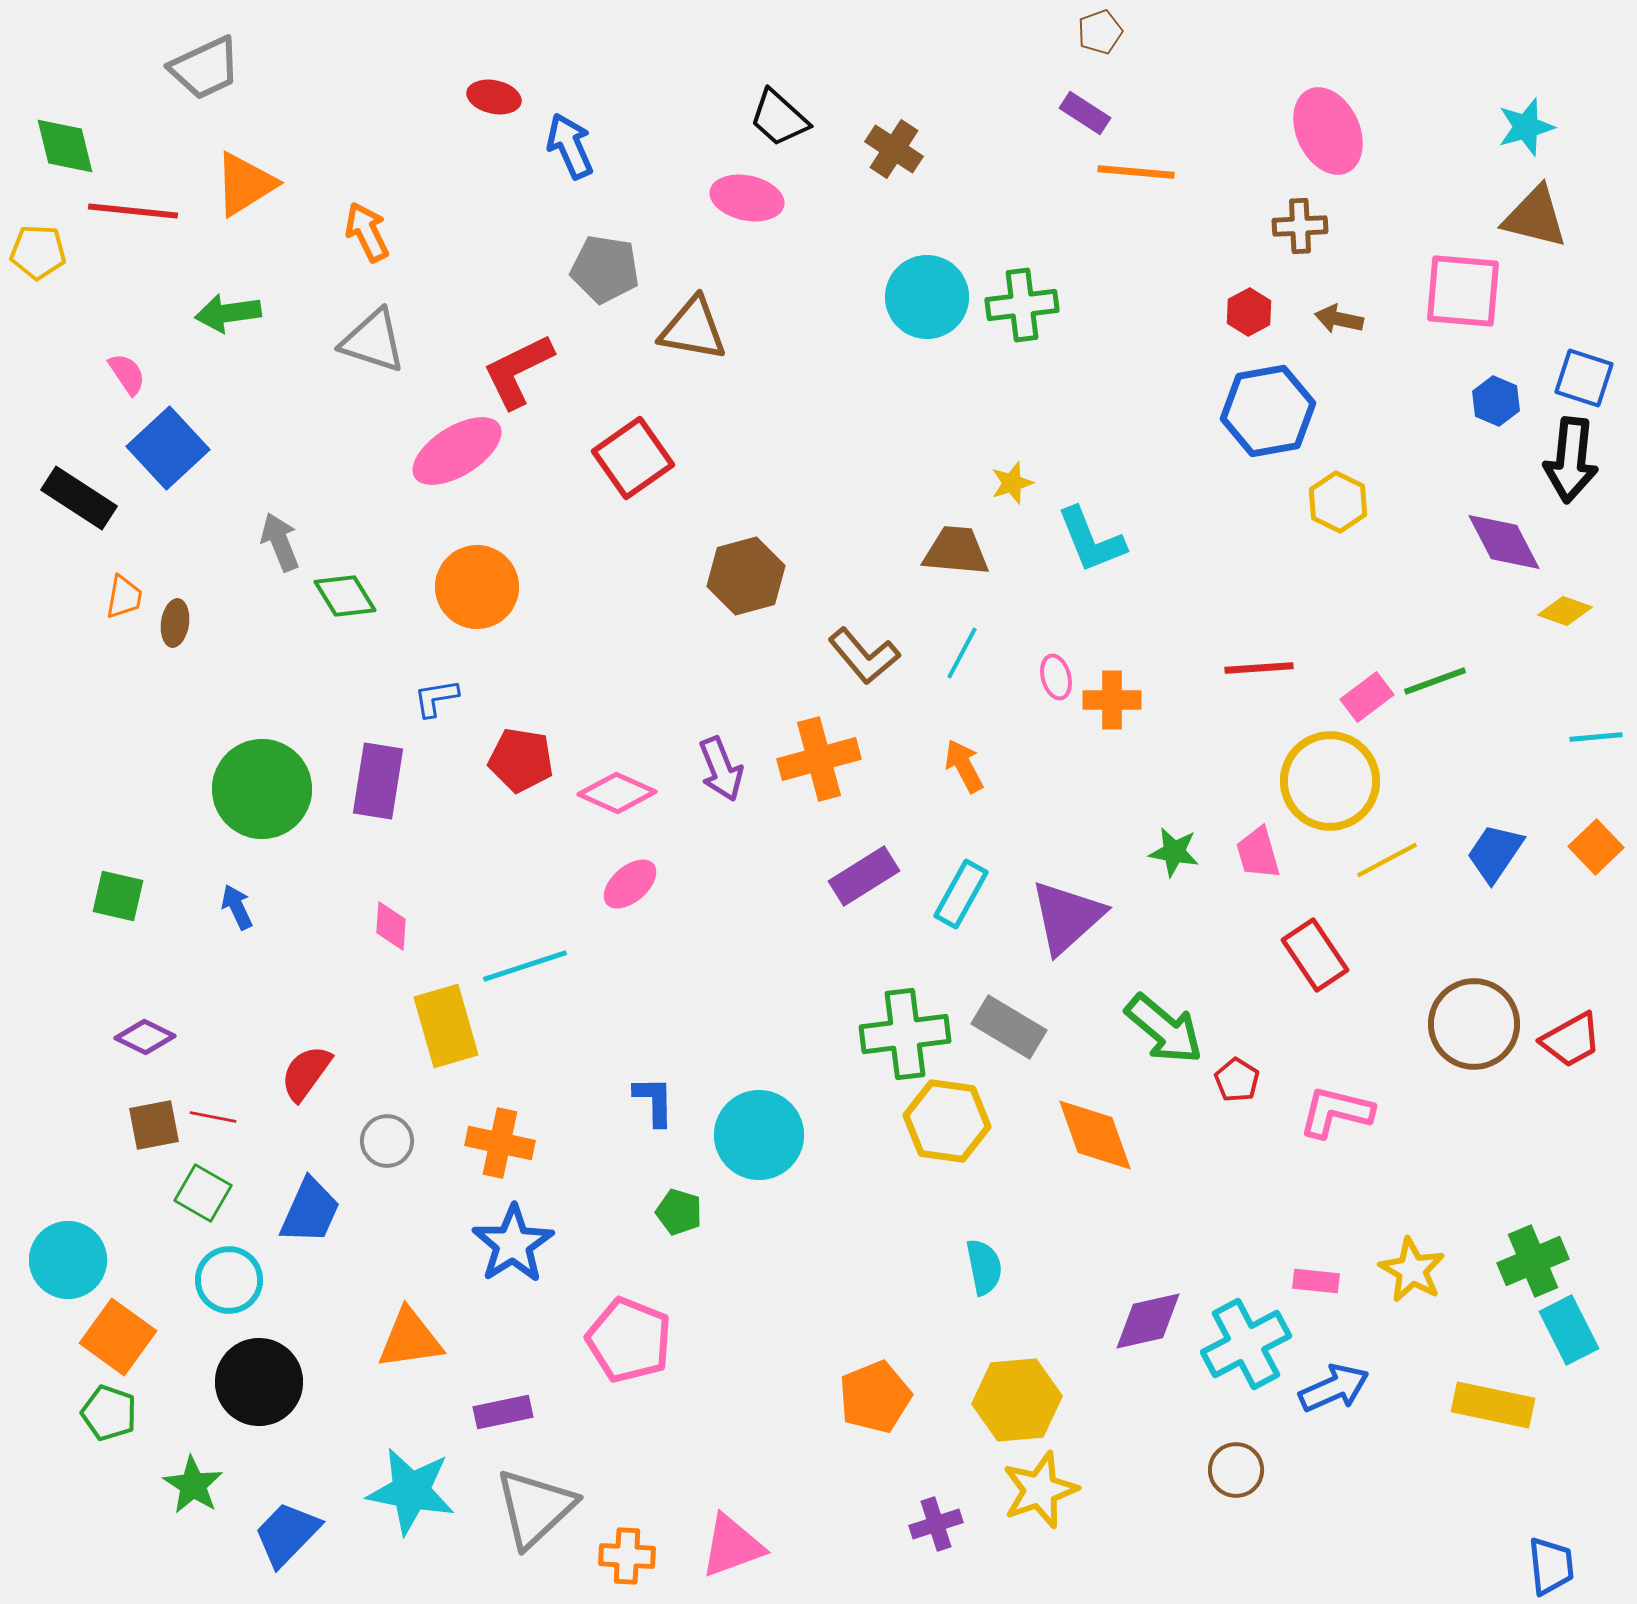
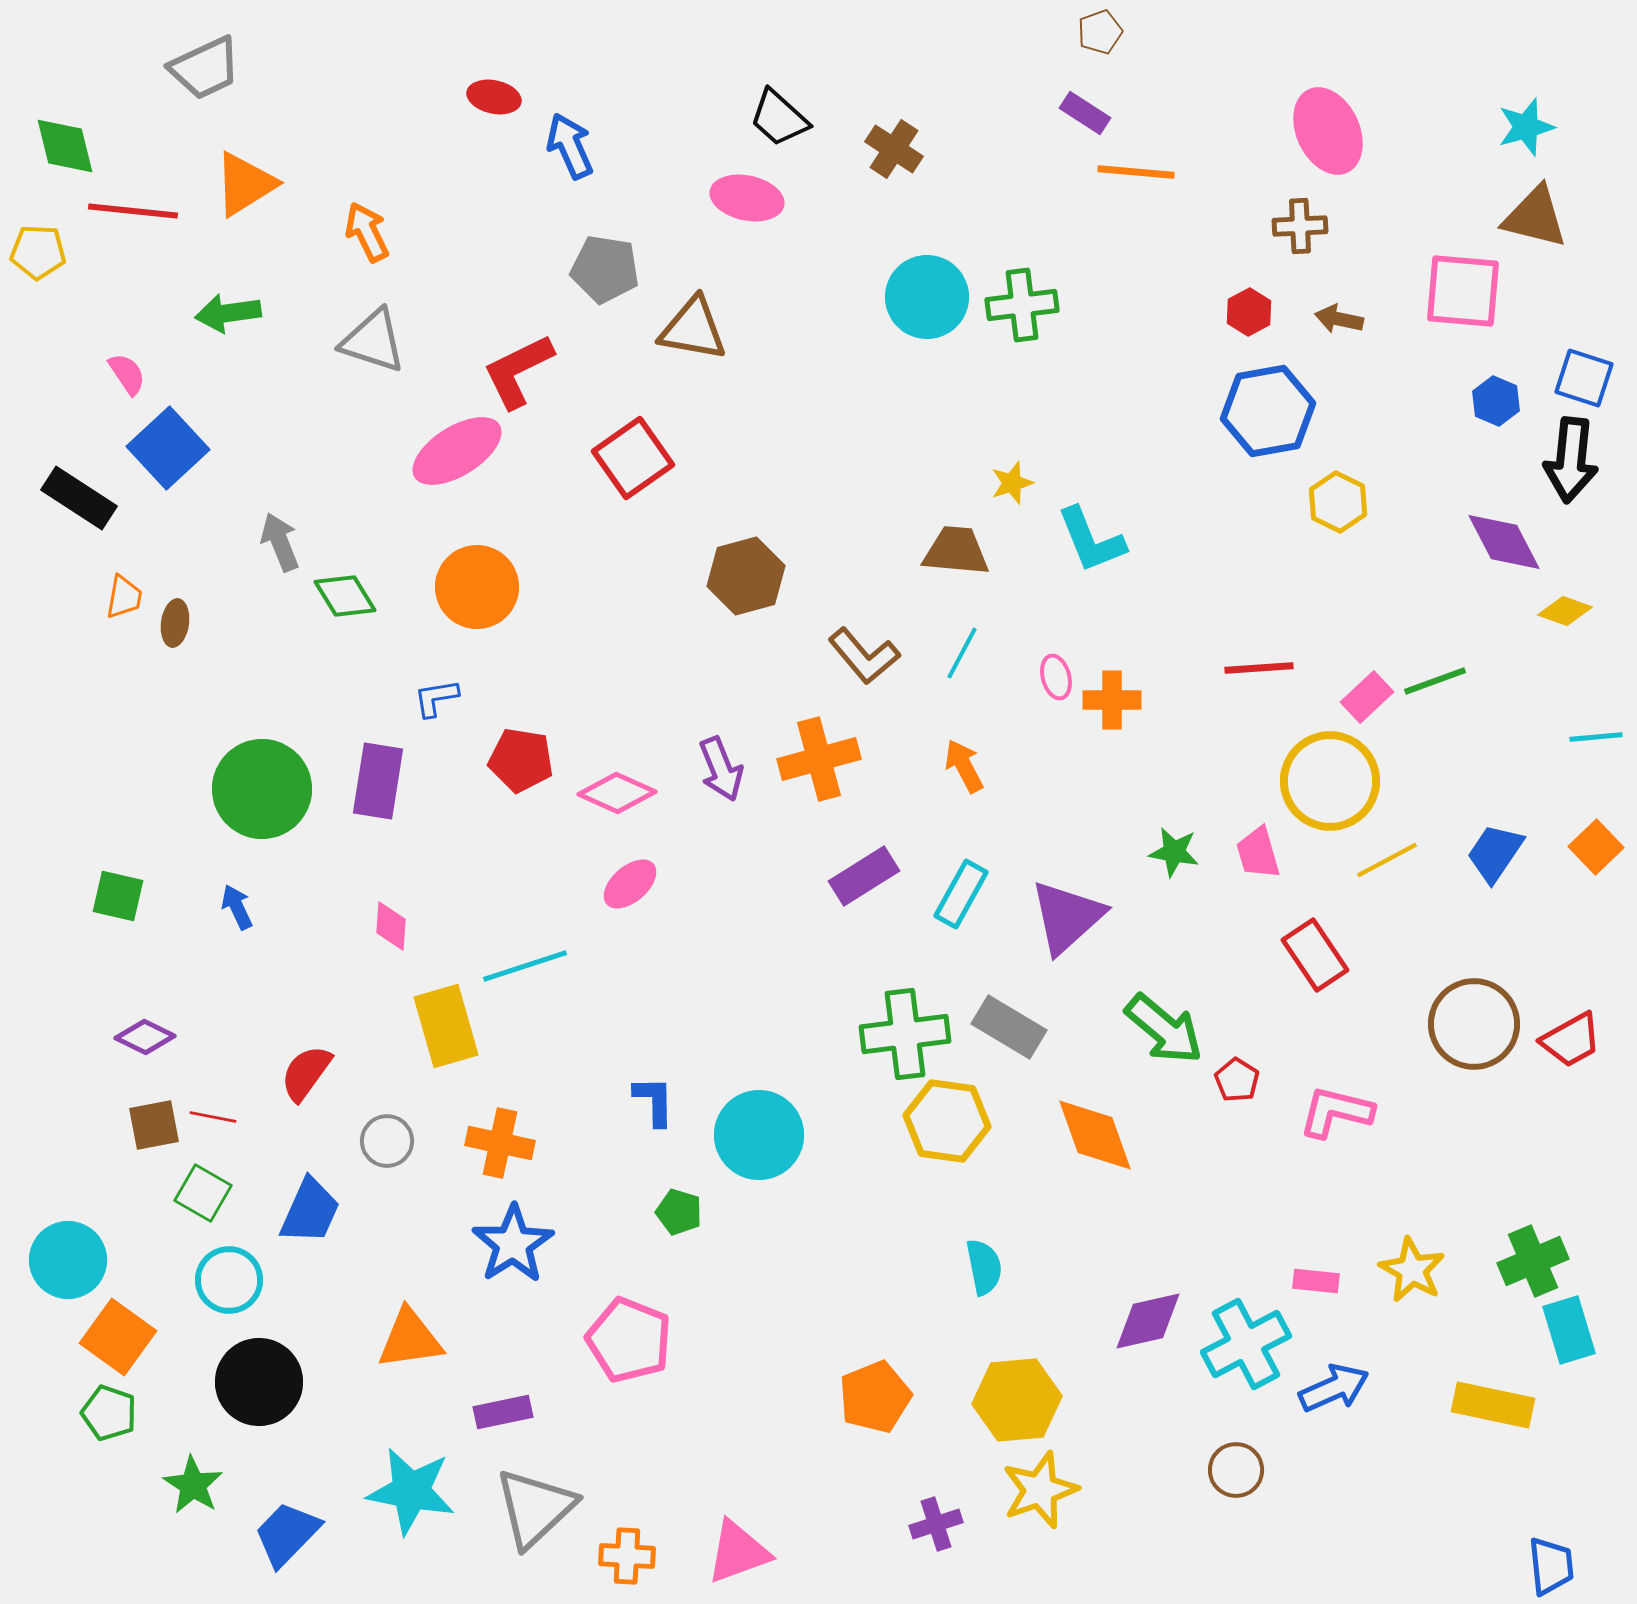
pink rectangle at (1367, 697): rotated 6 degrees counterclockwise
cyan rectangle at (1569, 1330): rotated 10 degrees clockwise
pink triangle at (732, 1546): moved 6 px right, 6 px down
